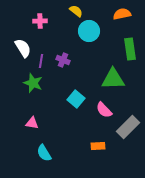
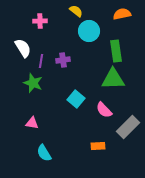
green rectangle: moved 14 px left, 2 px down
purple cross: rotated 32 degrees counterclockwise
